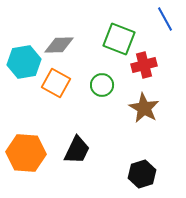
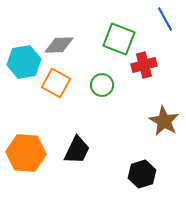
brown star: moved 20 px right, 13 px down
